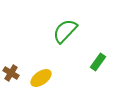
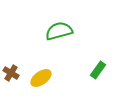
green semicircle: moved 6 px left; rotated 32 degrees clockwise
green rectangle: moved 8 px down
